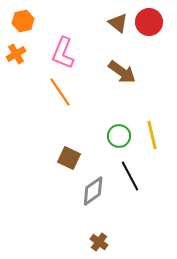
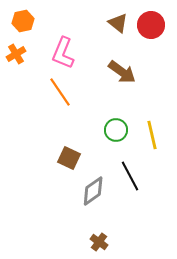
red circle: moved 2 px right, 3 px down
green circle: moved 3 px left, 6 px up
